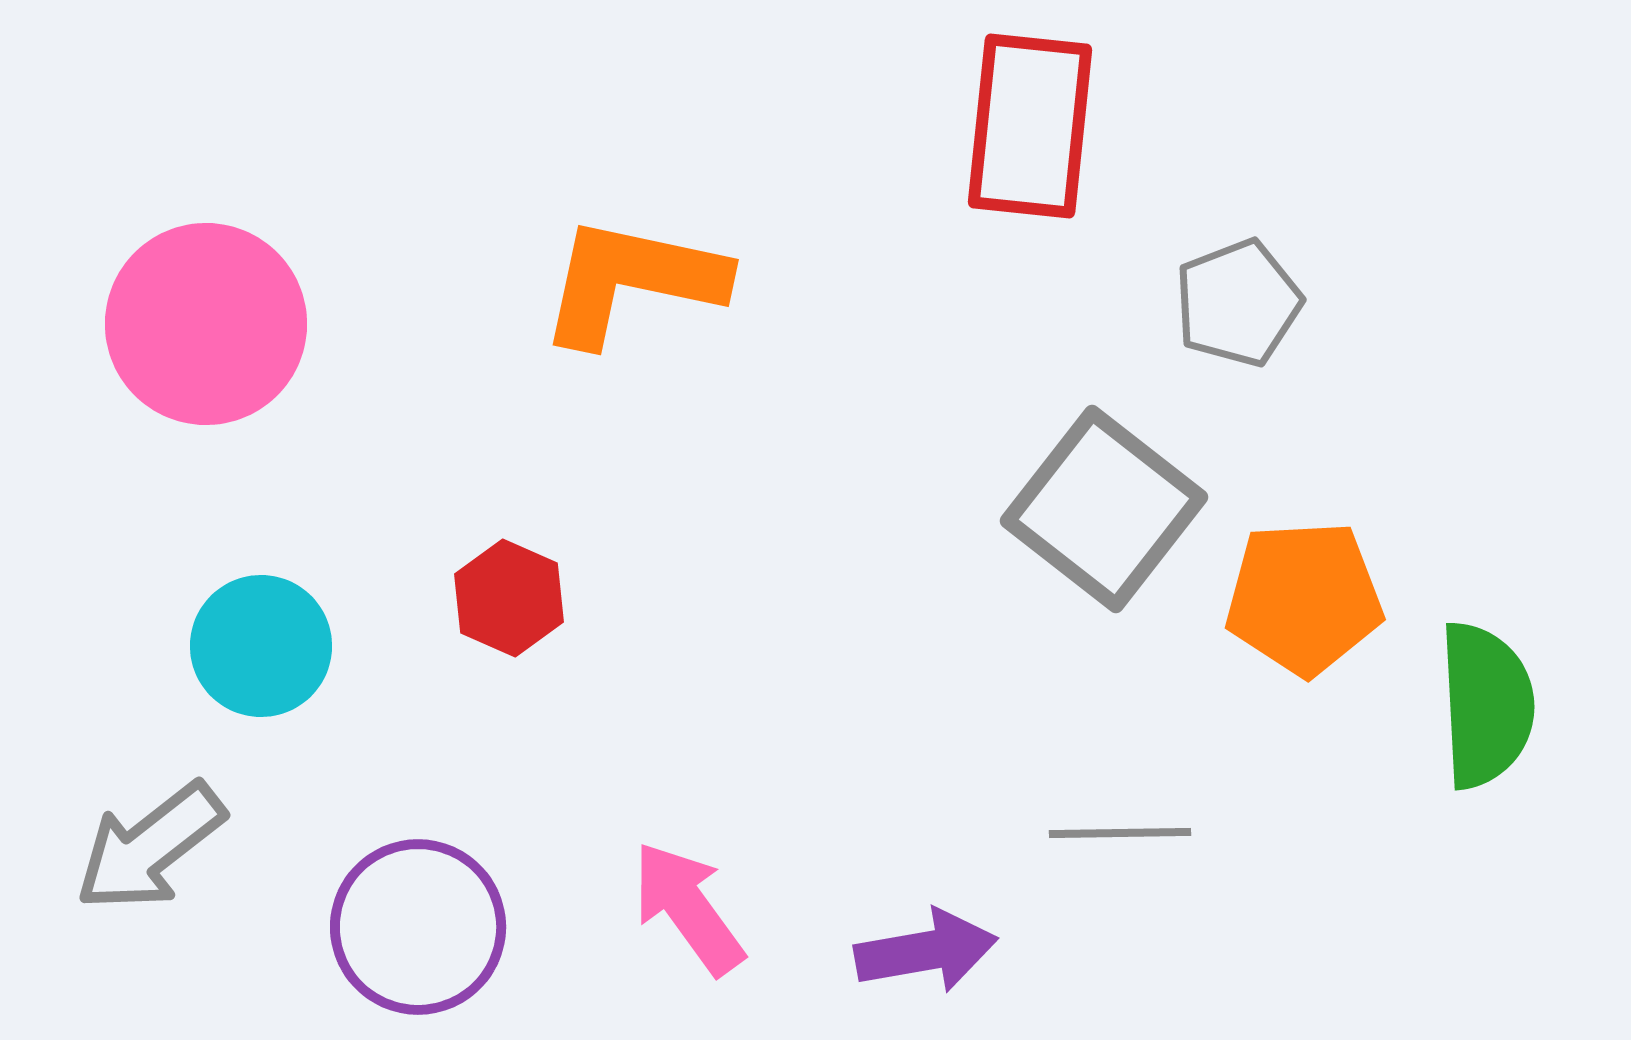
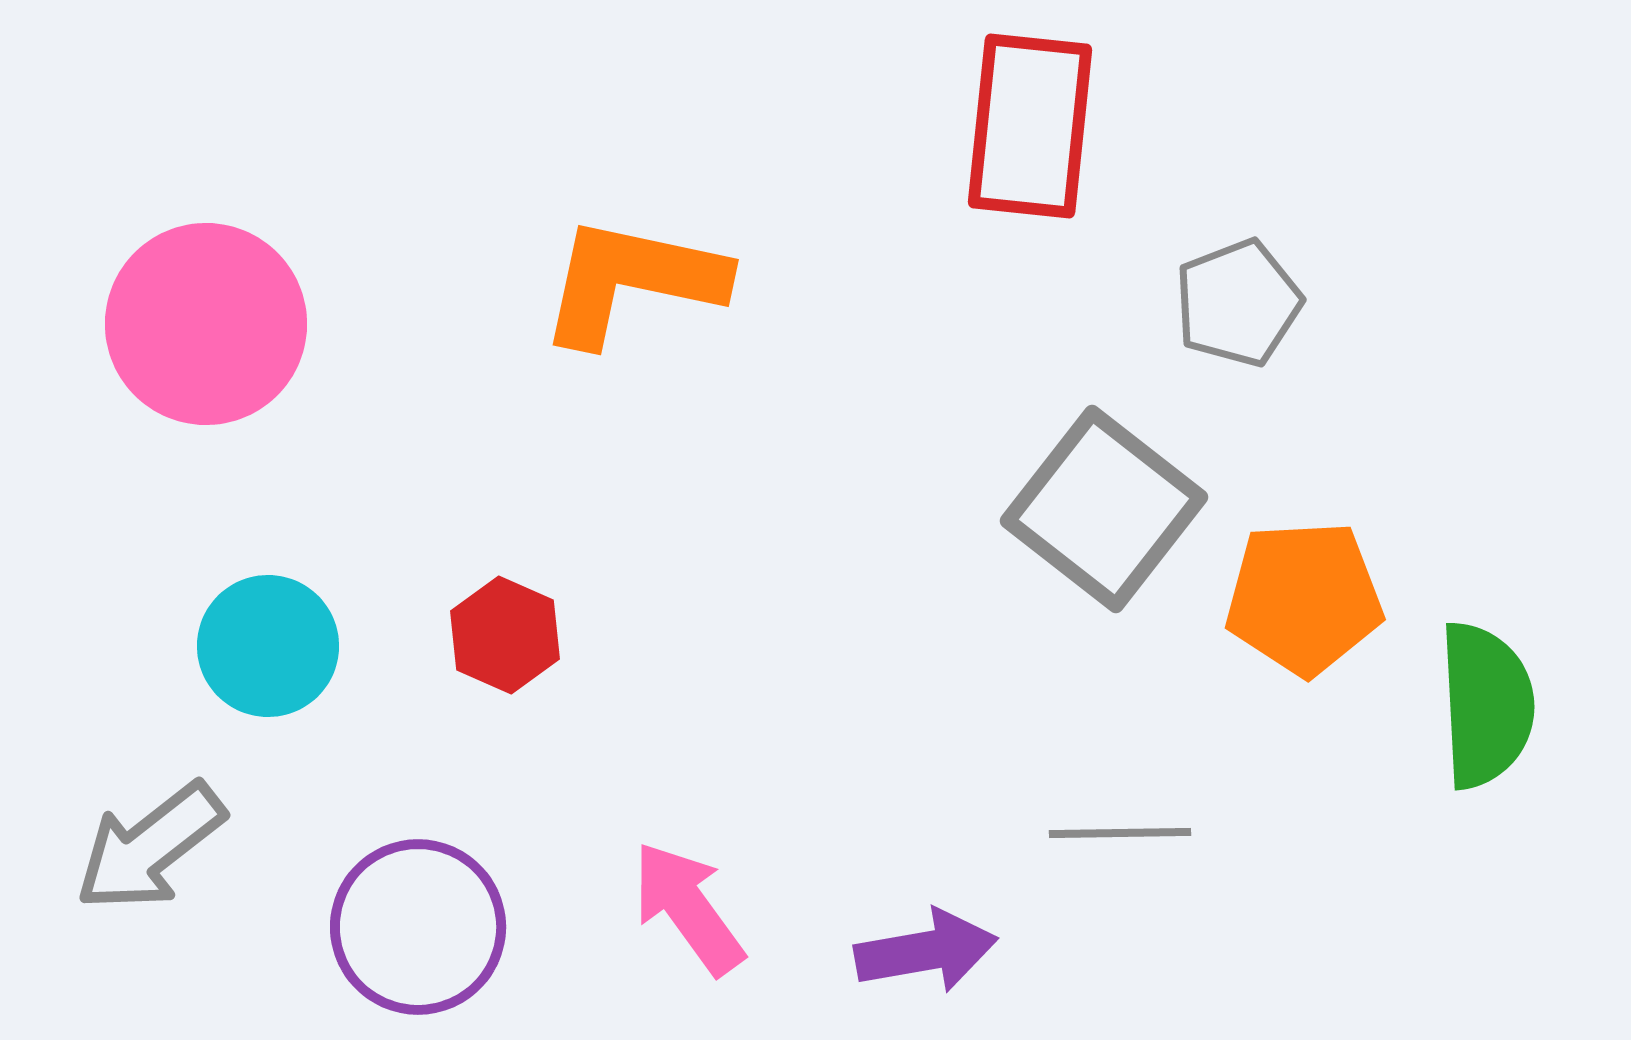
red hexagon: moved 4 px left, 37 px down
cyan circle: moved 7 px right
